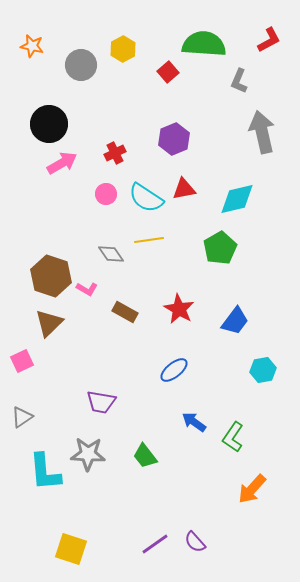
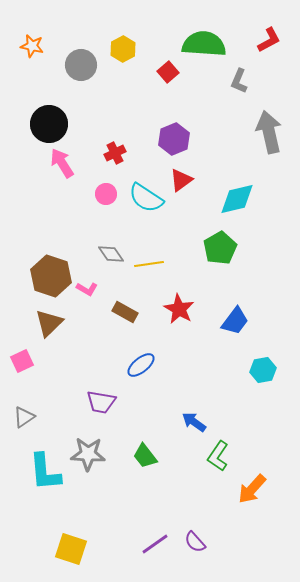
gray arrow: moved 7 px right
pink arrow: rotated 92 degrees counterclockwise
red triangle: moved 3 px left, 9 px up; rotated 25 degrees counterclockwise
yellow line: moved 24 px down
blue ellipse: moved 33 px left, 5 px up
gray triangle: moved 2 px right
green L-shape: moved 15 px left, 19 px down
